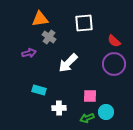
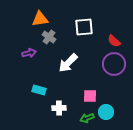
white square: moved 4 px down
